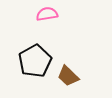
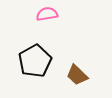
brown trapezoid: moved 9 px right, 1 px up
